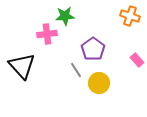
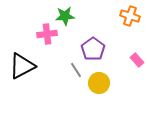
black triangle: rotated 44 degrees clockwise
